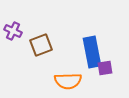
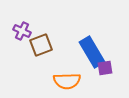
purple cross: moved 9 px right
blue rectangle: rotated 20 degrees counterclockwise
orange semicircle: moved 1 px left
